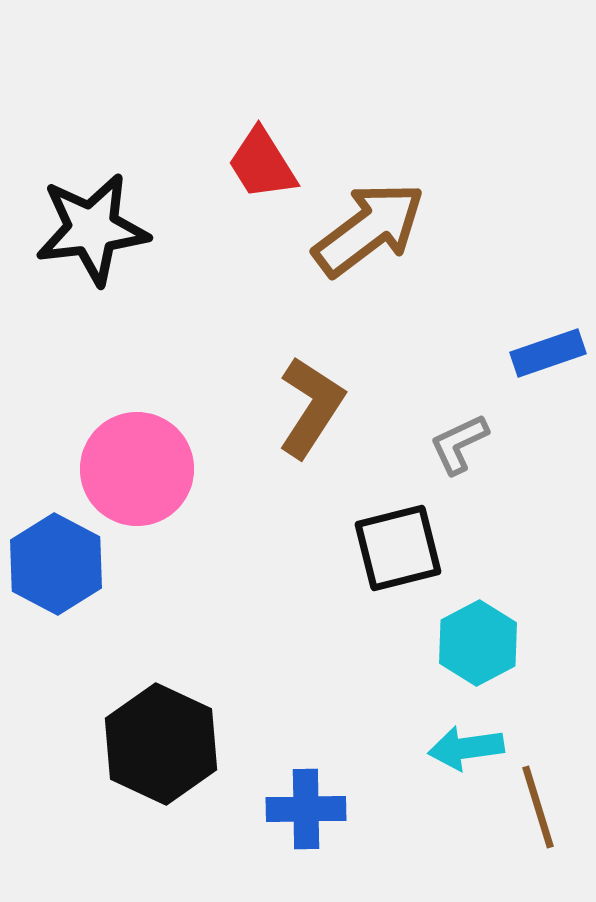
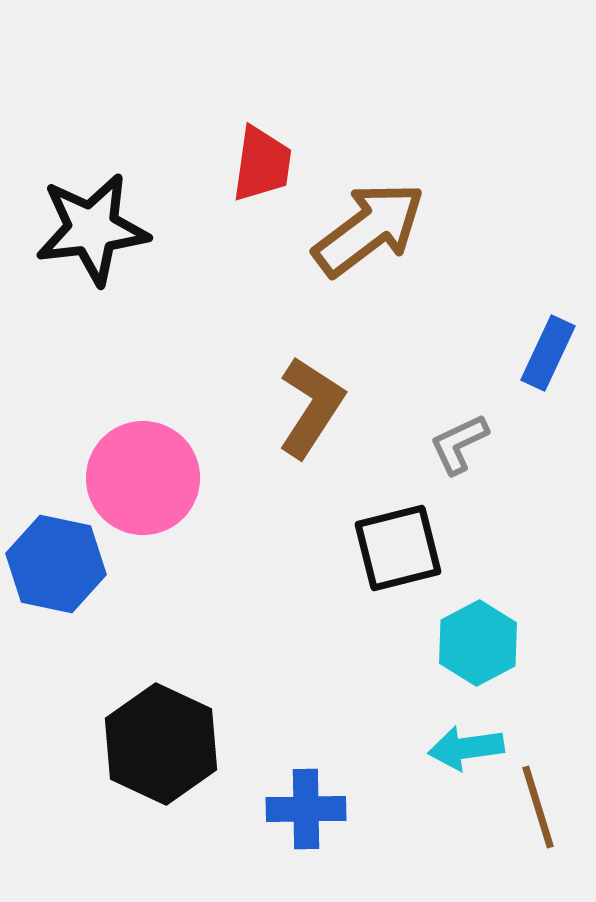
red trapezoid: rotated 140 degrees counterclockwise
blue rectangle: rotated 46 degrees counterclockwise
pink circle: moved 6 px right, 9 px down
blue hexagon: rotated 16 degrees counterclockwise
